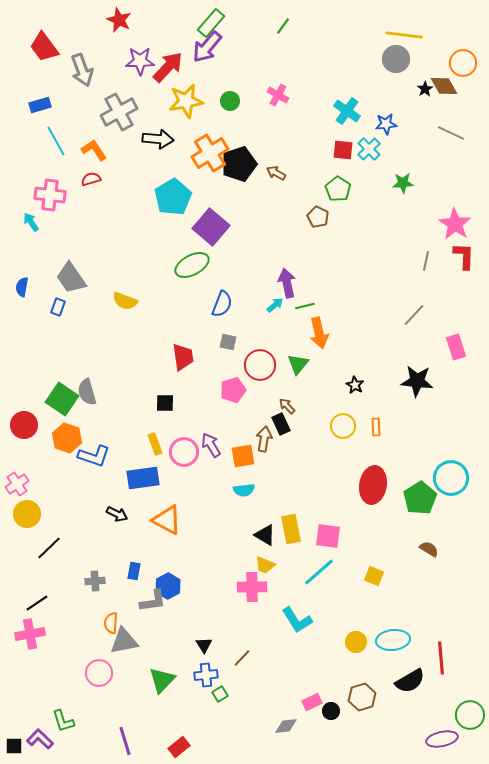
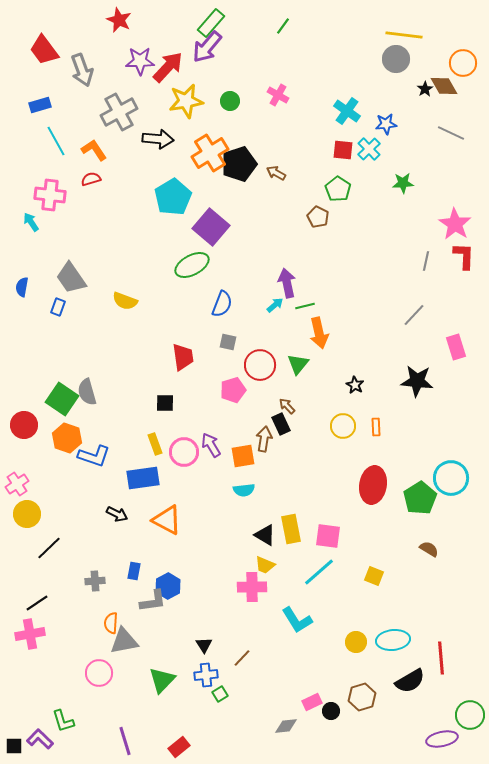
red trapezoid at (44, 47): moved 3 px down
